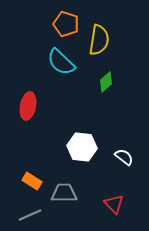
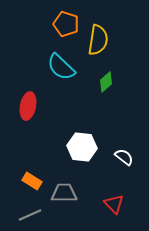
yellow semicircle: moved 1 px left
cyan semicircle: moved 5 px down
